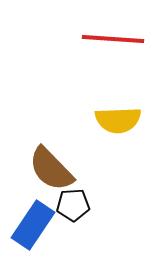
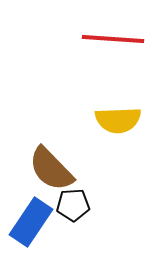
blue rectangle: moved 2 px left, 3 px up
